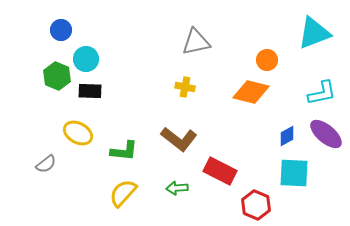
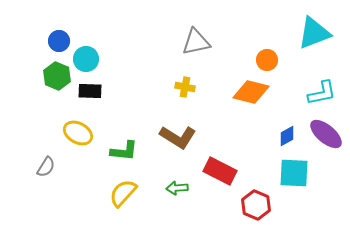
blue circle: moved 2 px left, 11 px down
brown L-shape: moved 1 px left, 2 px up; rotated 6 degrees counterclockwise
gray semicircle: moved 3 px down; rotated 20 degrees counterclockwise
